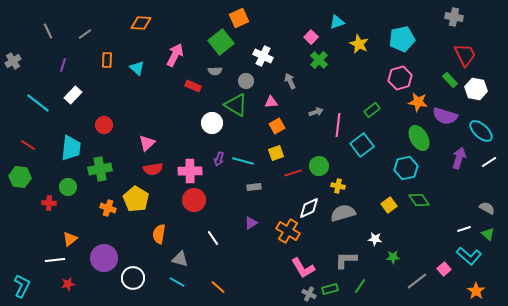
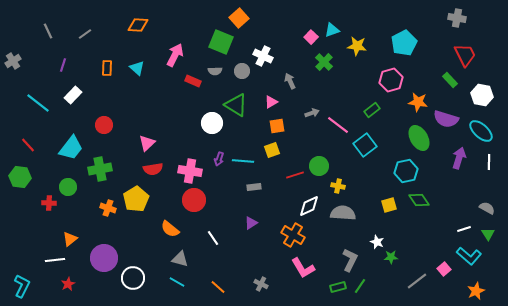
gray cross at (454, 17): moved 3 px right, 1 px down
orange square at (239, 18): rotated 18 degrees counterclockwise
cyan triangle at (337, 22): moved 5 px left, 8 px down
orange diamond at (141, 23): moved 3 px left, 2 px down
cyan pentagon at (402, 39): moved 2 px right, 4 px down; rotated 15 degrees counterclockwise
green square at (221, 42): rotated 30 degrees counterclockwise
yellow star at (359, 44): moved 2 px left, 2 px down; rotated 18 degrees counterclockwise
orange rectangle at (107, 60): moved 8 px down
green cross at (319, 60): moved 5 px right, 2 px down
pink hexagon at (400, 78): moved 9 px left, 2 px down
gray circle at (246, 81): moved 4 px left, 10 px up
red rectangle at (193, 86): moved 5 px up
white hexagon at (476, 89): moved 6 px right, 6 px down
pink triangle at (271, 102): rotated 24 degrees counterclockwise
gray arrow at (316, 112): moved 4 px left, 1 px down
purple semicircle at (445, 116): moved 1 px right, 3 px down
pink line at (338, 125): rotated 60 degrees counterclockwise
orange square at (277, 126): rotated 21 degrees clockwise
red line at (28, 145): rotated 14 degrees clockwise
cyan square at (362, 145): moved 3 px right
cyan trapezoid at (71, 148): rotated 32 degrees clockwise
yellow square at (276, 153): moved 4 px left, 3 px up
cyan line at (243, 161): rotated 10 degrees counterclockwise
white line at (489, 162): rotated 56 degrees counterclockwise
cyan hexagon at (406, 168): moved 3 px down
pink cross at (190, 171): rotated 10 degrees clockwise
red line at (293, 173): moved 2 px right, 2 px down
yellow pentagon at (136, 199): rotated 10 degrees clockwise
yellow square at (389, 205): rotated 21 degrees clockwise
white diamond at (309, 208): moved 2 px up
gray semicircle at (343, 213): rotated 20 degrees clockwise
orange cross at (288, 231): moved 5 px right, 4 px down
orange semicircle at (159, 234): moved 11 px right, 5 px up; rotated 60 degrees counterclockwise
green triangle at (488, 234): rotated 16 degrees clockwise
white star at (375, 239): moved 2 px right, 3 px down; rotated 16 degrees clockwise
green star at (393, 257): moved 2 px left
gray L-shape at (346, 260): moved 4 px right; rotated 115 degrees clockwise
red star at (68, 284): rotated 16 degrees counterclockwise
green rectangle at (330, 289): moved 8 px right, 2 px up
orange star at (476, 291): rotated 12 degrees clockwise
gray cross at (309, 294): moved 48 px left, 10 px up
